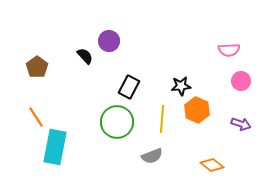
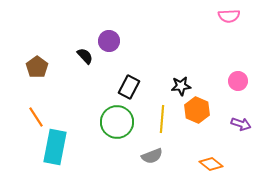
pink semicircle: moved 34 px up
pink circle: moved 3 px left
orange diamond: moved 1 px left, 1 px up
